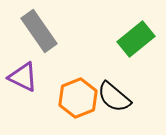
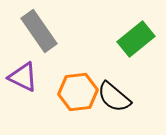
orange hexagon: moved 6 px up; rotated 15 degrees clockwise
